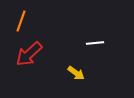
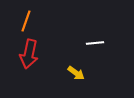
orange line: moved 5 px right
red arrow: rotated 36 degrees counterclockwise
